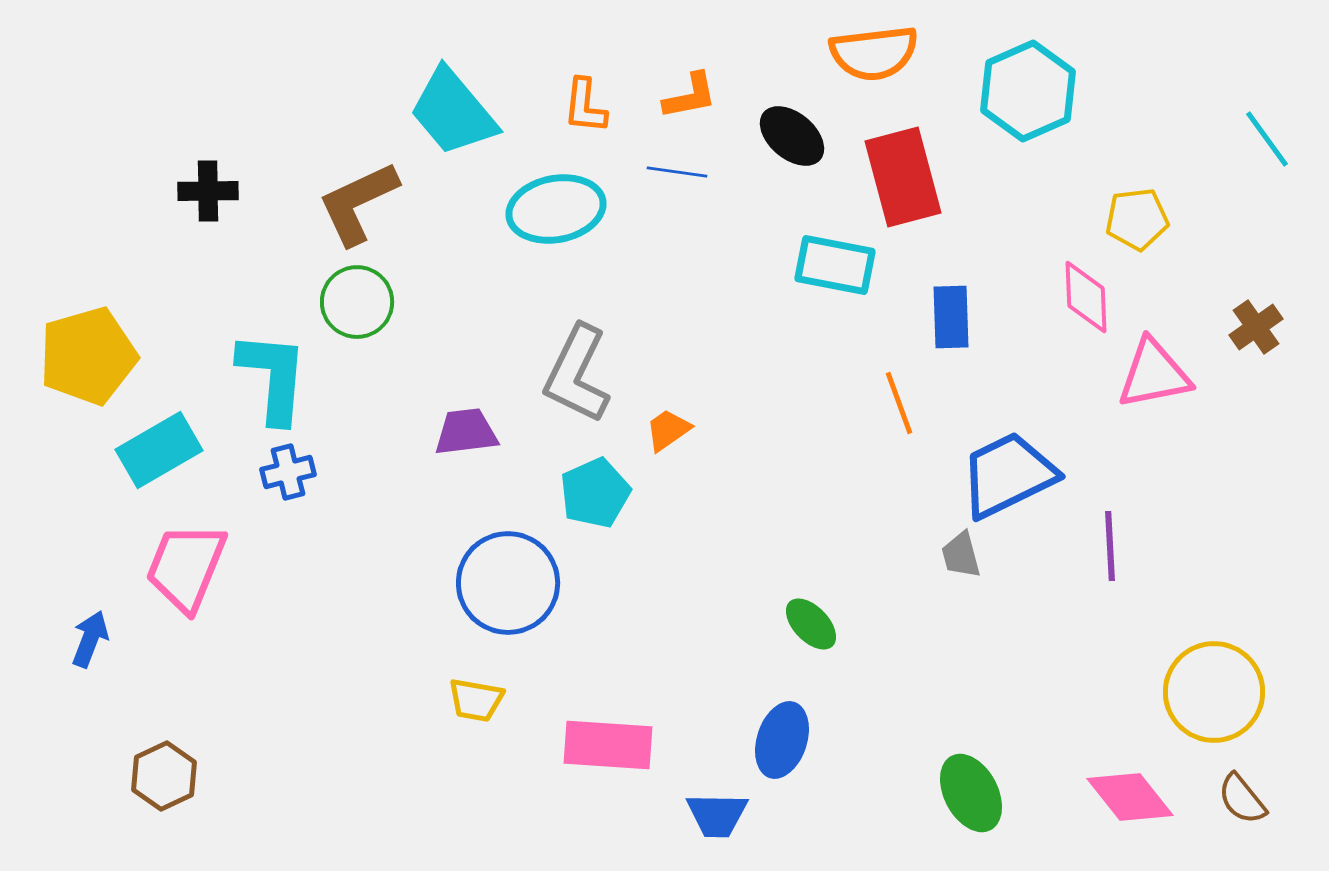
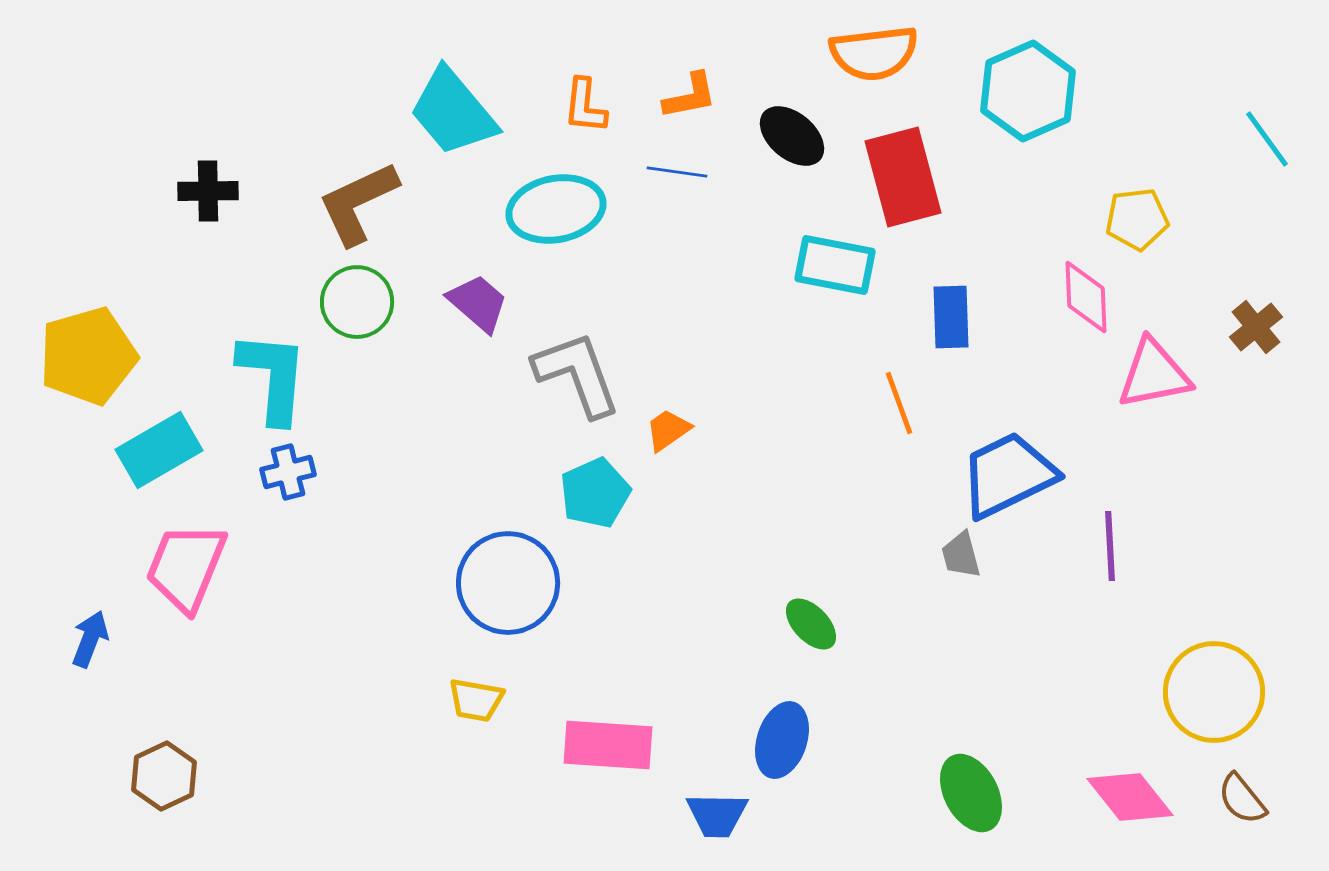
brown cross at (1256, 327): rotated 4 degrees counterclockwise
gray L-shape at (577, 374): rotated 134 degrees clockwise
purple trapezoid at (466, 432): moved 12 px right, 129 px up; rotated 48 degrees clockwise
